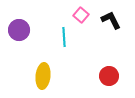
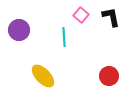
black L-shape: moved 3 px up; rotated 15 degrees clockwise
yellow ellipse: rotated 50 degrees counterclockwise
